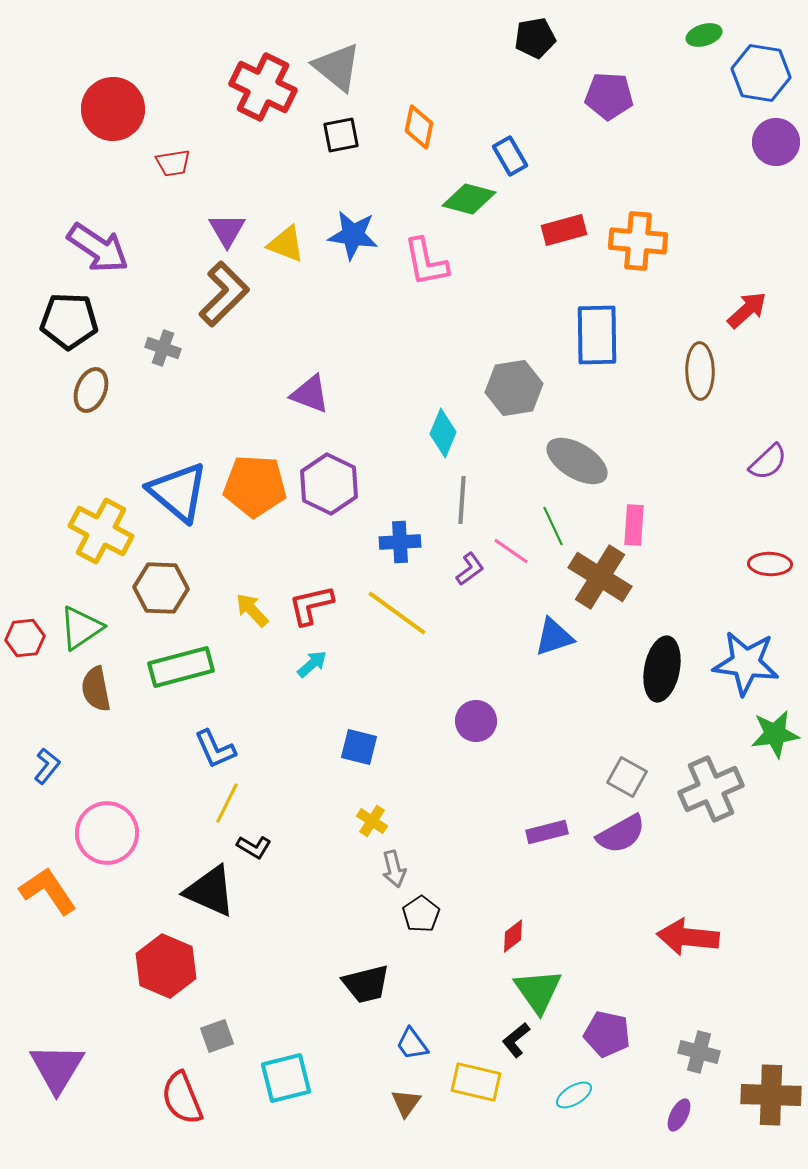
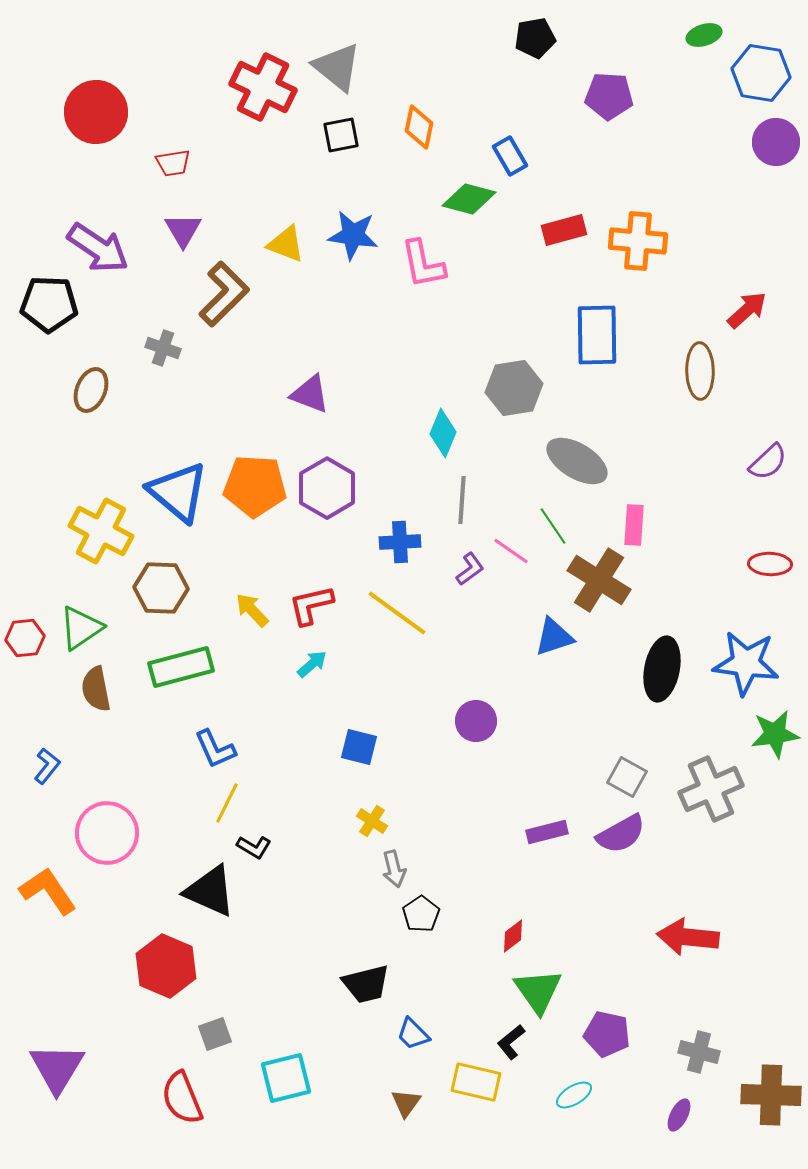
red circle at (113, 109): moved 17 px left, 3 px down
purple triangle at (227, 230): moved 44 px left
pink L-shape at (426, 262): moved 3 px left, 2 px down
black pentagon at (69, 321): moved 20 px left, 17 px up
purple hexagon at (329, 484): moved 2 px left, 4 px down; rotated 4 degrees clockwise
green line at (553, 526): rotated 9 degrees counterclockwise
brown cross at (600, 577): moved 1 px left, 3 px down
gray square at (217, 1036): moved 2 px left, 2 px up
black L-shape at (516, 1040): moved 5 px left, 2 px down
blue trapezoid at (412, 1044): moved 1 px right, 10 px up; rotated 9 degrees counterclockwise
